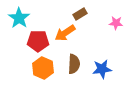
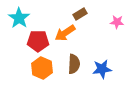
pink star: moved 1 px right, 1 px up
orange hexagon: moved 1 px left
